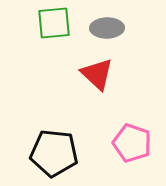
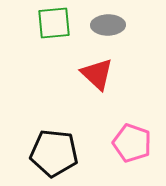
gray ellipse: moved 1 px right, 3 px up
